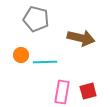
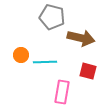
gray pentagon: moved 16 px right, 2 px up
red square: moved 20 px up; rotated 30 degrees clockwise
